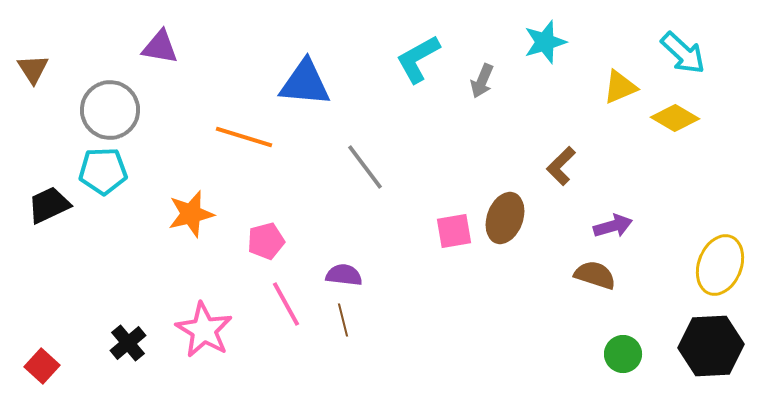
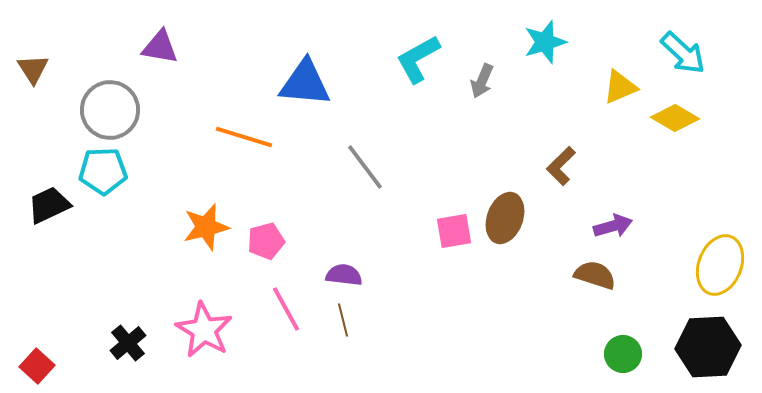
orange star: moved 15 px right, 13 px down
pink line: moved 5 px down
black hexagon: moved 3 px left, 1 px down
red square: moved 5 px left
